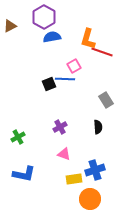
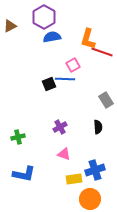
pink square: moved 1 px left, 1 px up
green cross: rotated 16 degrees clockwise
